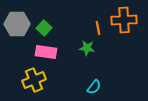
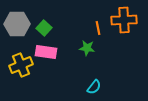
yellow cross: moved 13 px left, 15 px up
